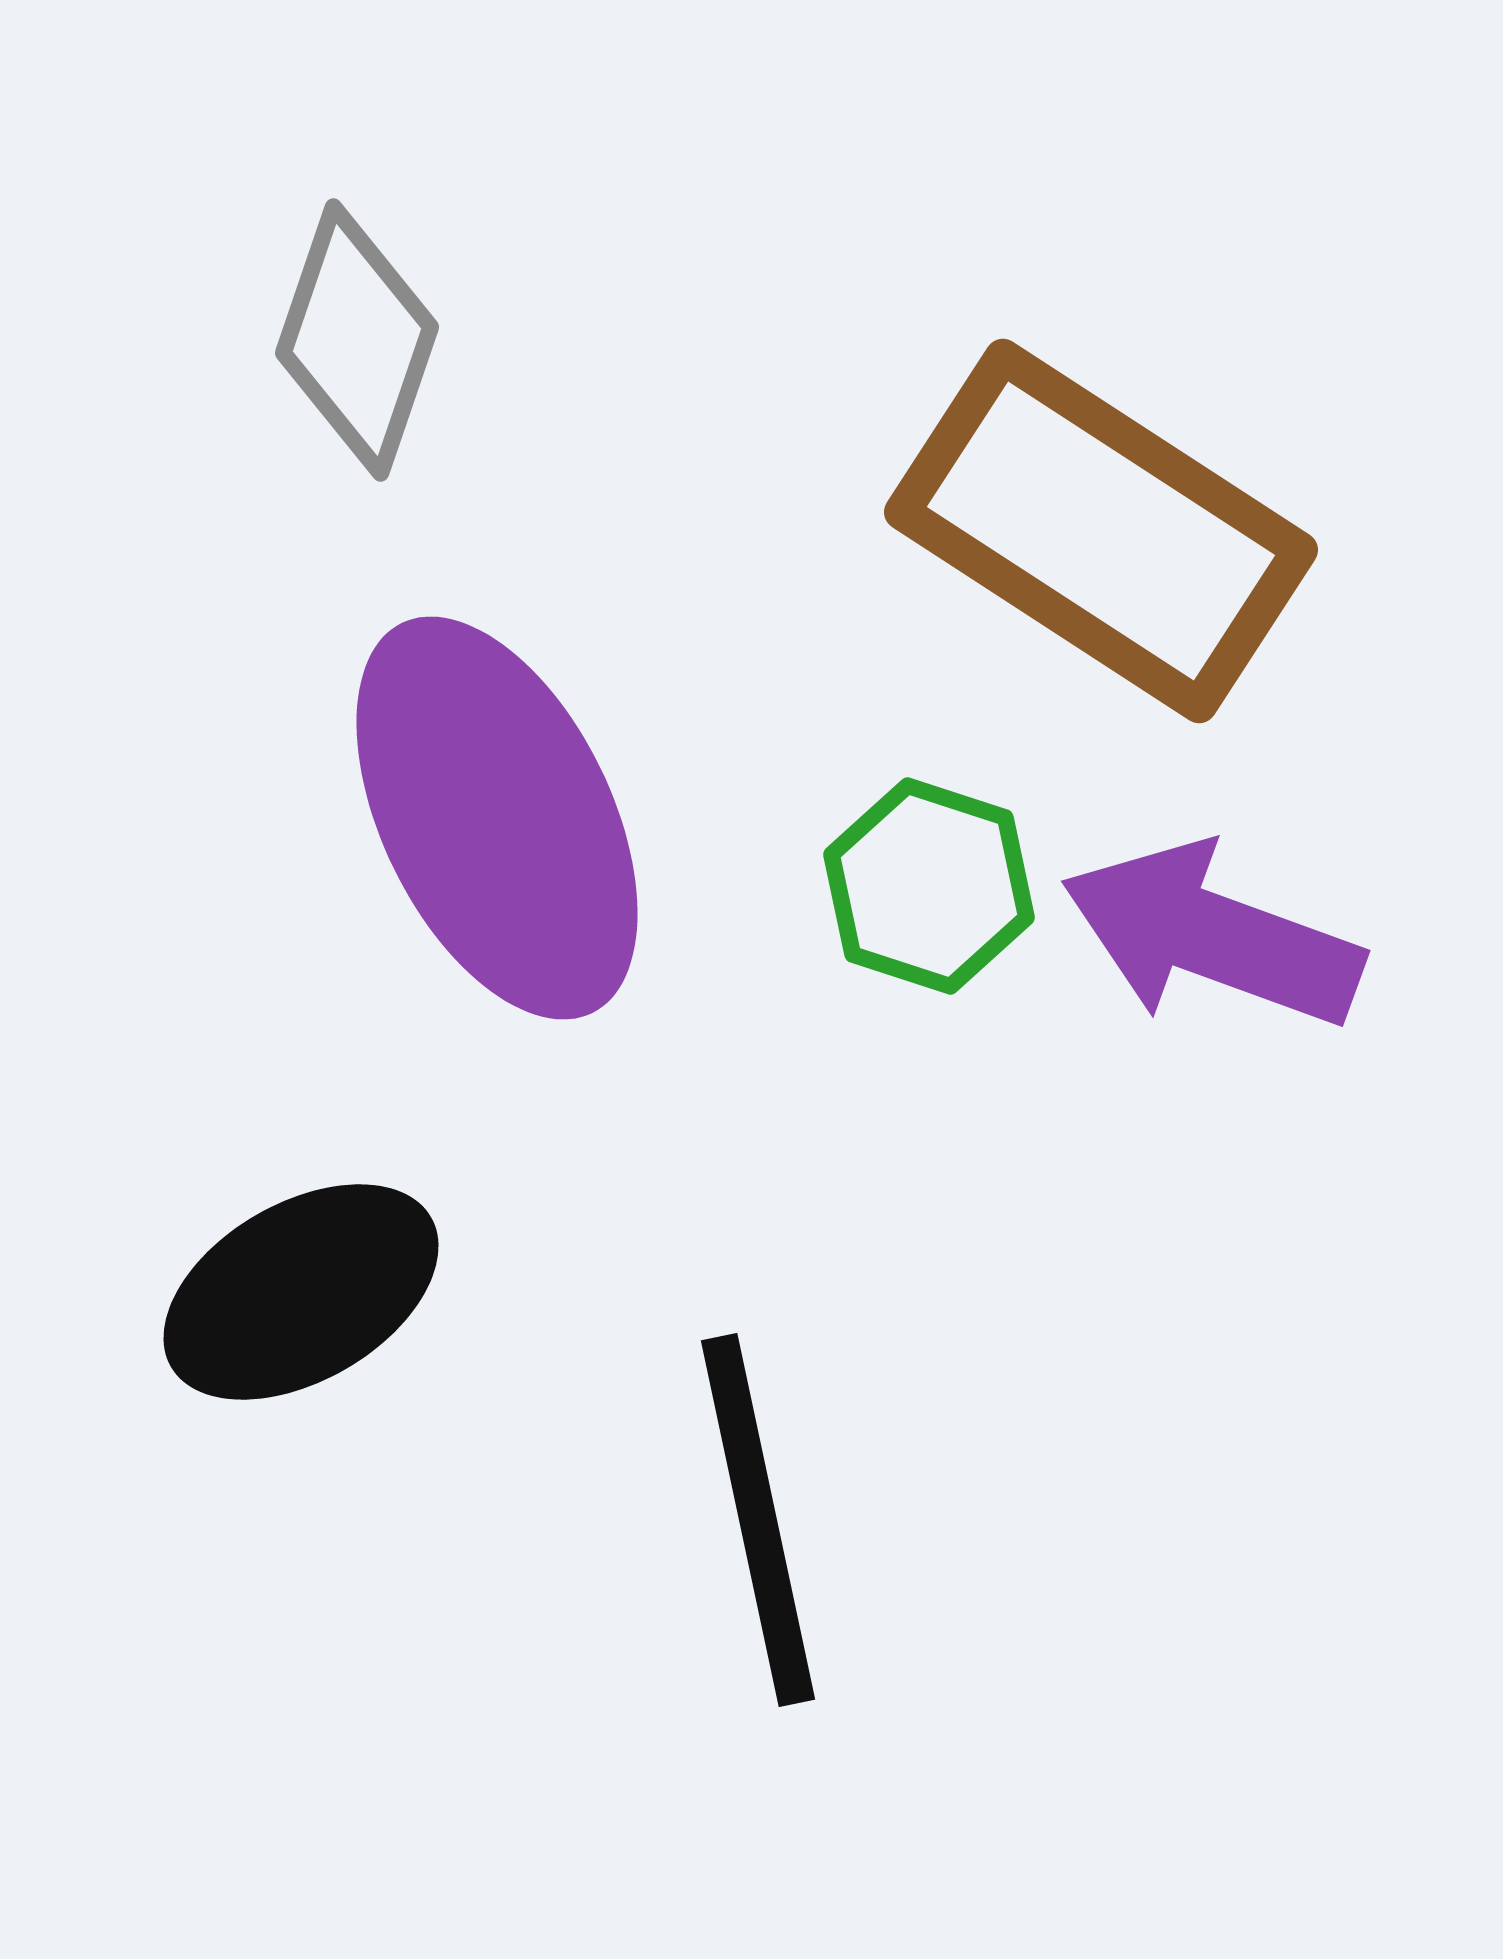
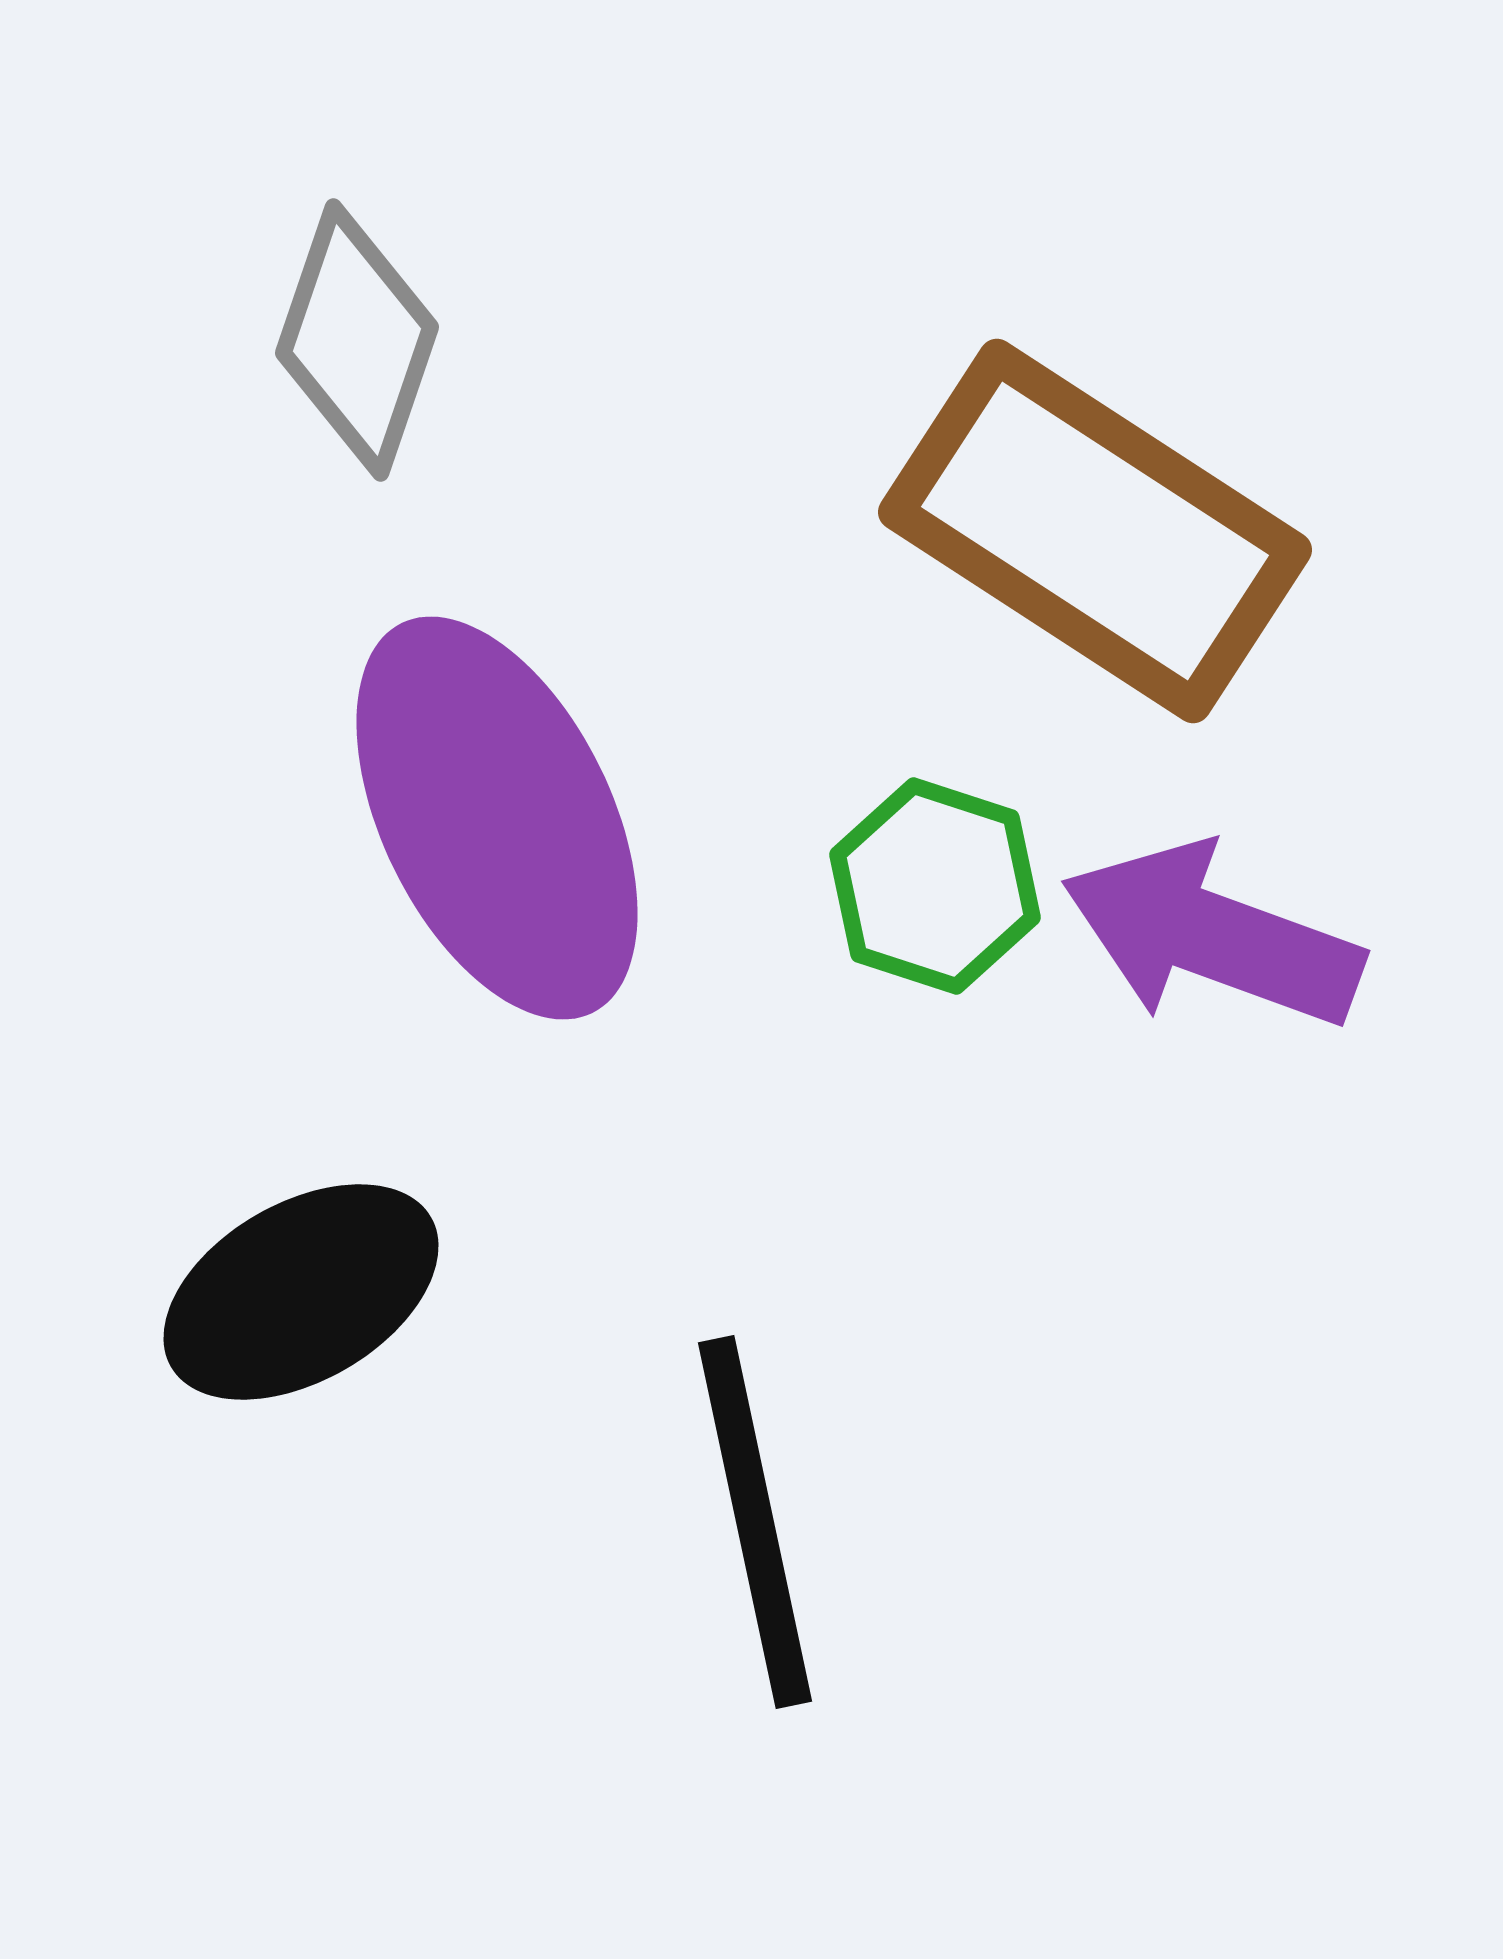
brown rectangle: moved 6 px left
green hexagon: moved 6 px right
black line: moved 3 px left, 2 px down
